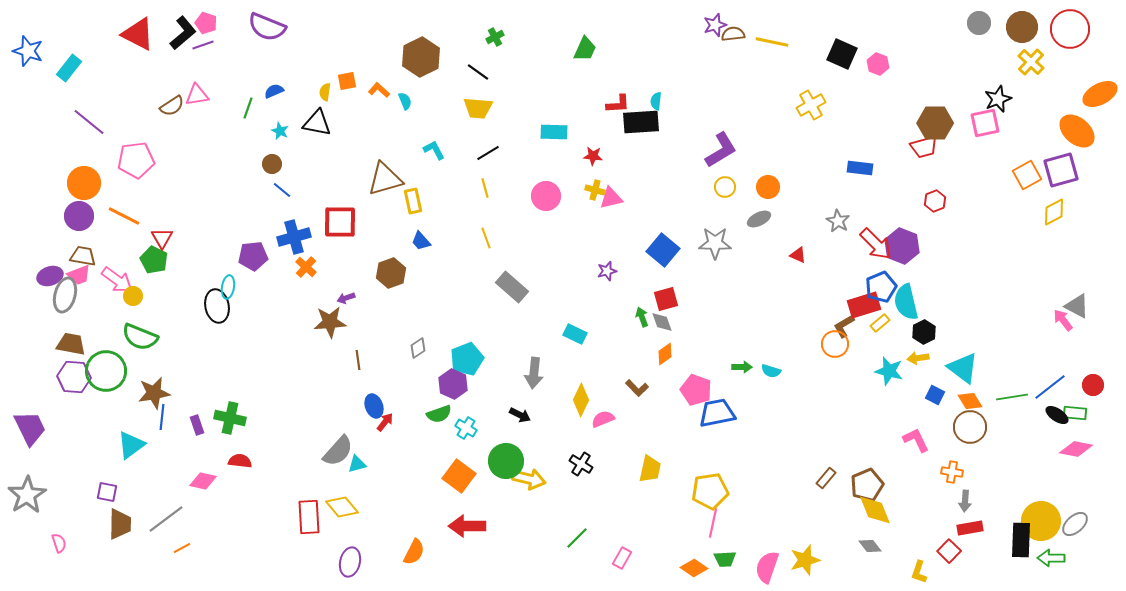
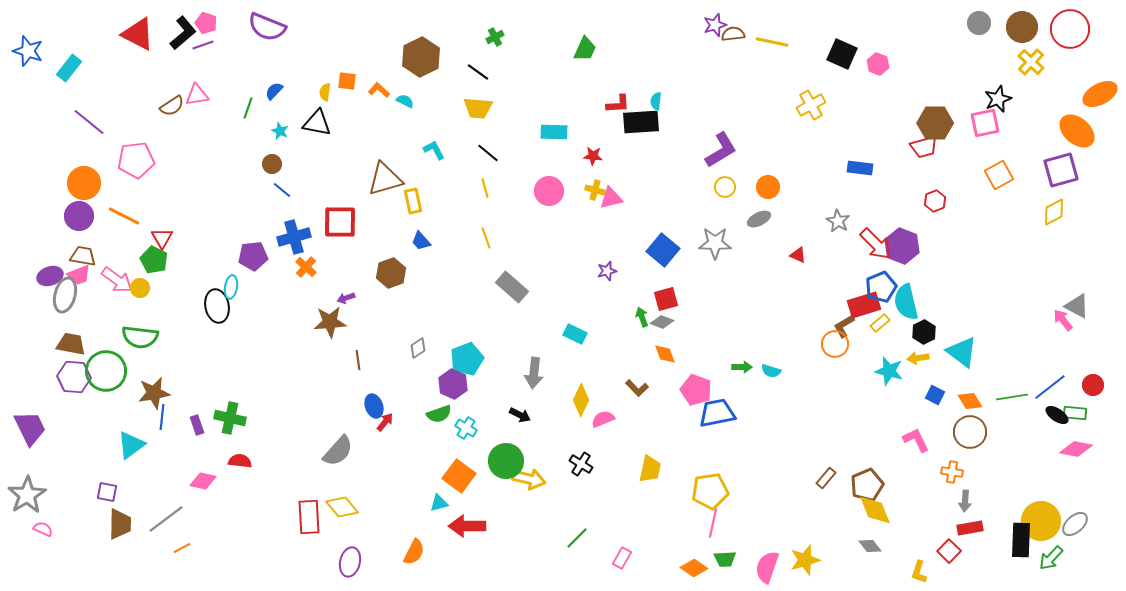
orange square at (347, 81): rotated 18 degrees clockwise
blue semicircle at (274, 91): rotated 24 degrees counterclockwise
cyan semicircle at (405, 101): rotated 42 degrees counterclockwise
black line at (488, 153): rotated 70 degrees clockwise
orange square at (1027, 175): moved 28 px left
pink circle at (546, 196): moved 3 px right, 5 px up
cyan ellipse at (228, 287): moved 3 px right
yellow circle at (133, 296): moved 7 px right, 8 px up
gray diamond at (662, 322): rotated 50 degrees counterclockwise
green semicircle at (140, 337): rotated 15 degrees counterclockwise
orange diamond at (665, 354): rotated 75 degrees counterclockwise
cyan triangle at (963, 368): moved 1 px left, 16 px up
brown circle at (970, 427): moved 5 px down
cyan triangle at (357, 464): moved 82 px right, 39 px down
pink semicircle at (59, 543): moved 16 px left, 14 px up; rotated 48 degrees counterclockwise
green arrow at (1051, 558): rotated 48 degrees counterclockwise
